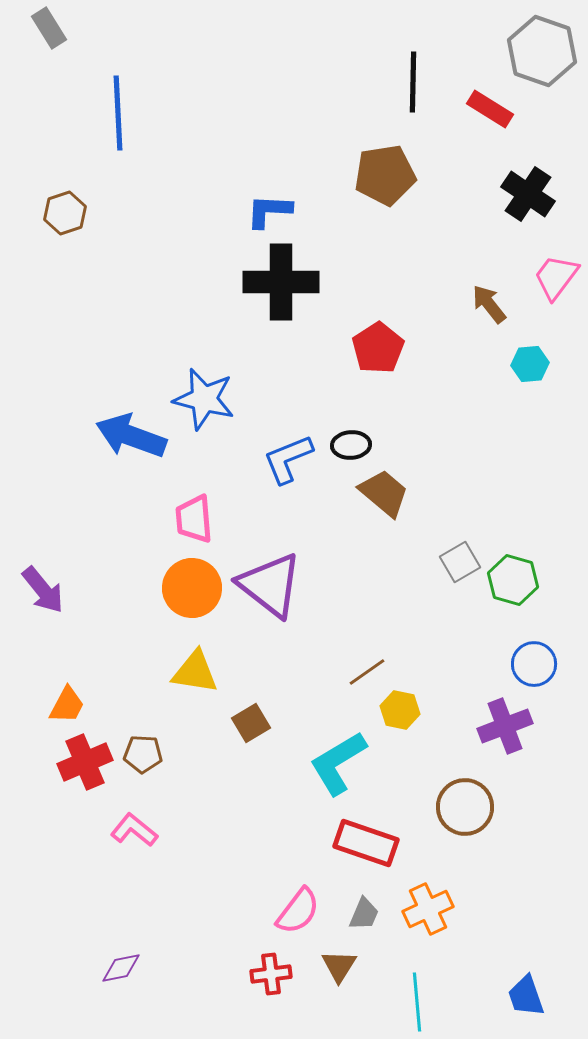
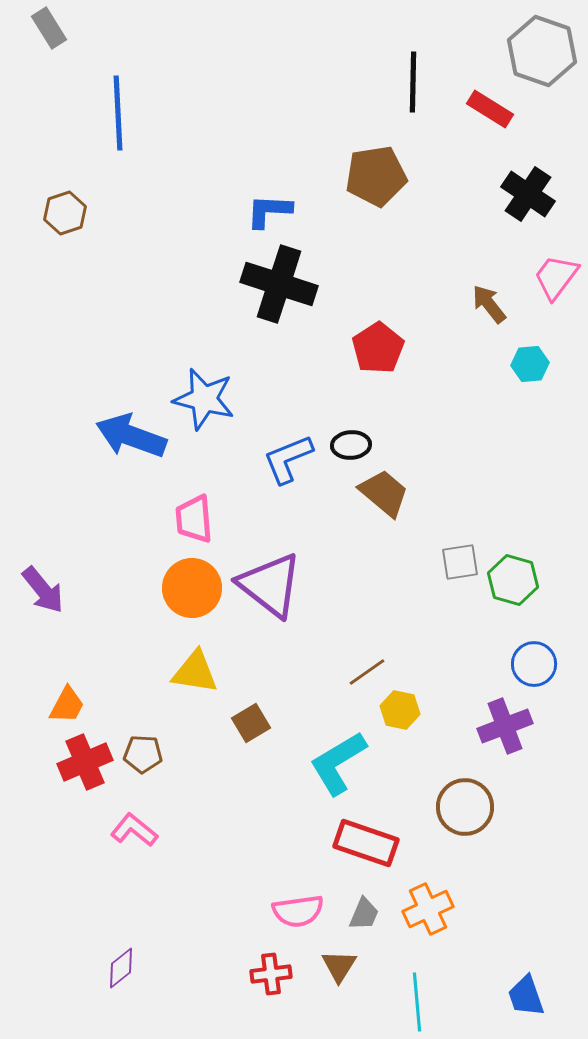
brown pentagon at (385, 175): moved 9 px left, 1 px down
black cross at (281, 282): moved 2 px left, 2 px down; rotated 18 degrees clockwise
gray square at (460, 562): rotated 21 degrees clockwise
pink semicircle at (298, 911): rotated 45 degrees clockwise
purple diamond at (121, 968): rotated 27 degrees counterclockwise
